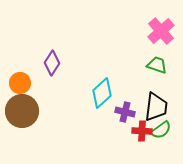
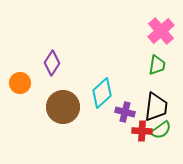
green trapezoid: rotated 80 degrees clockwise
brown circle: moved 41 px right, 4 px up
